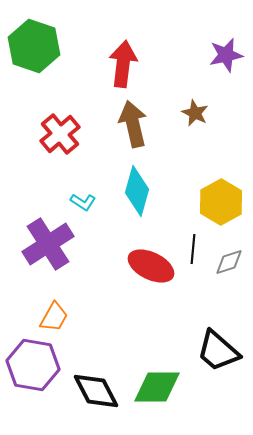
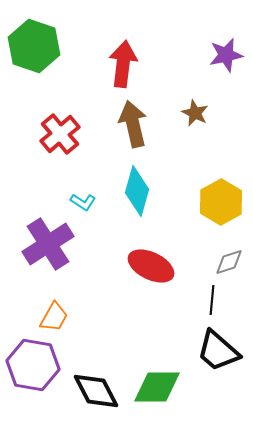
black line: moved 19 px right, 51 px down
